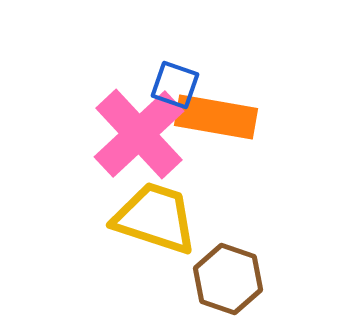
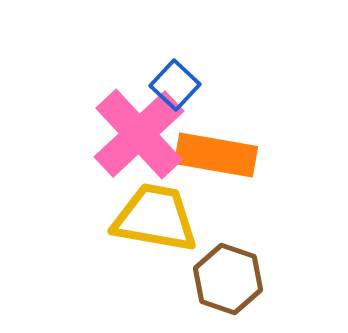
blue square: rotated 24 degrees clockwise
orange rectangle: moved 38 px down
yellow trapezoid: rotated 8 degrees counterclockwise
